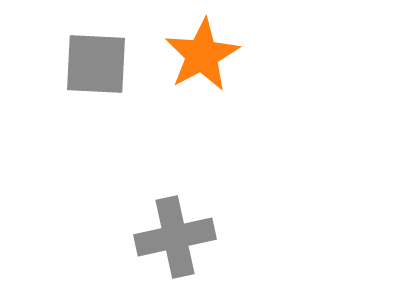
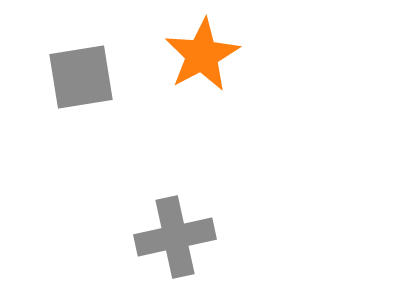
gray square: moved 15 px left, 13 px down; rotated 12 degrees counterclockwise
